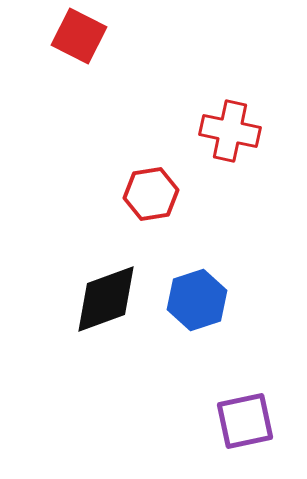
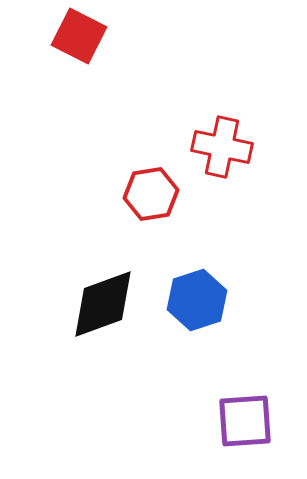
red cross: moved 8 px left, 16 px down
black diamond: moved 3 px left, 5 px down
purple square: rotated 8 degrees clockwise
